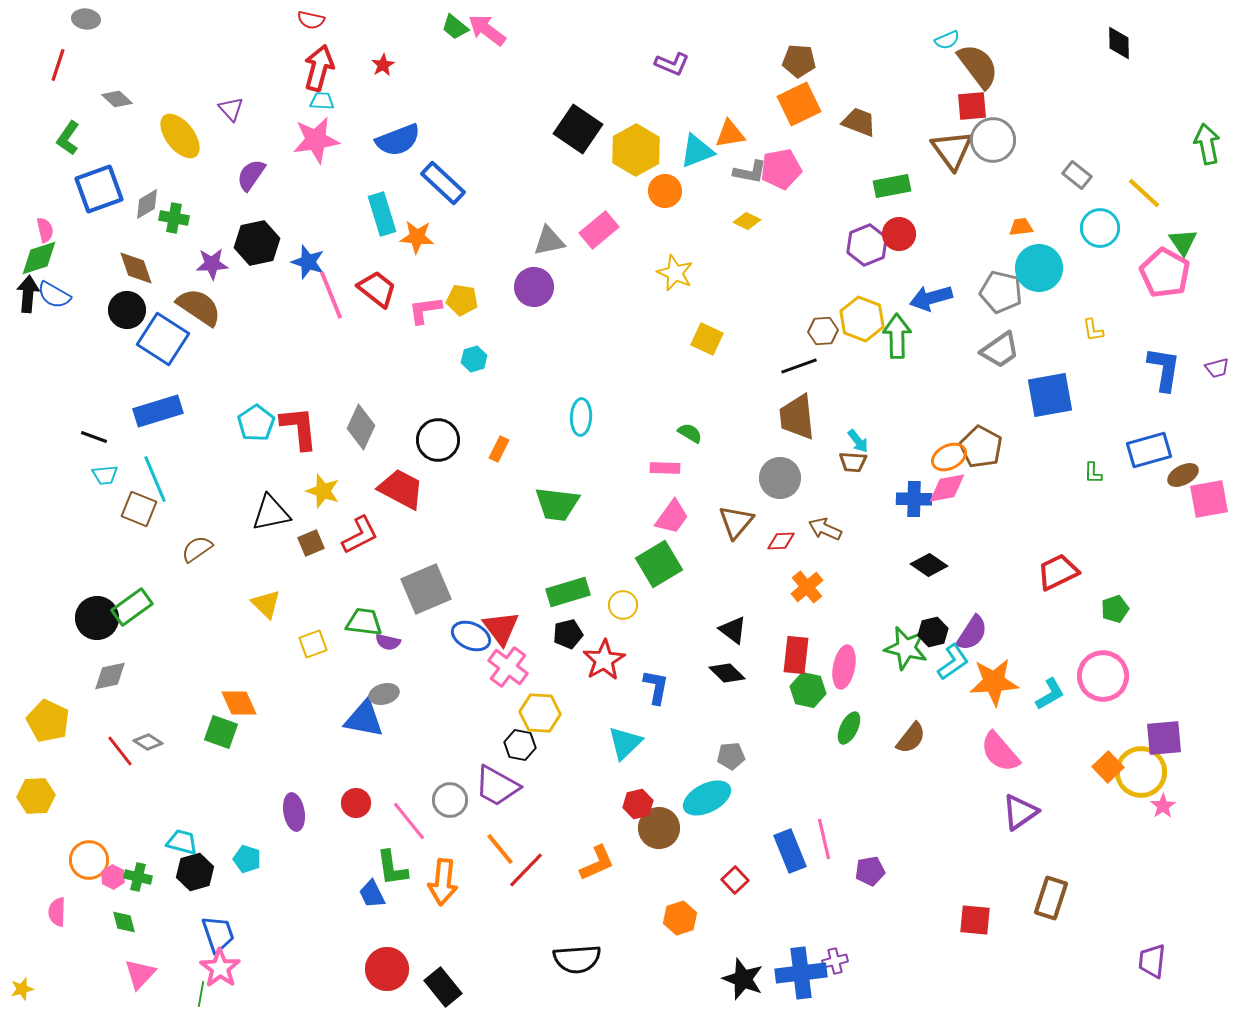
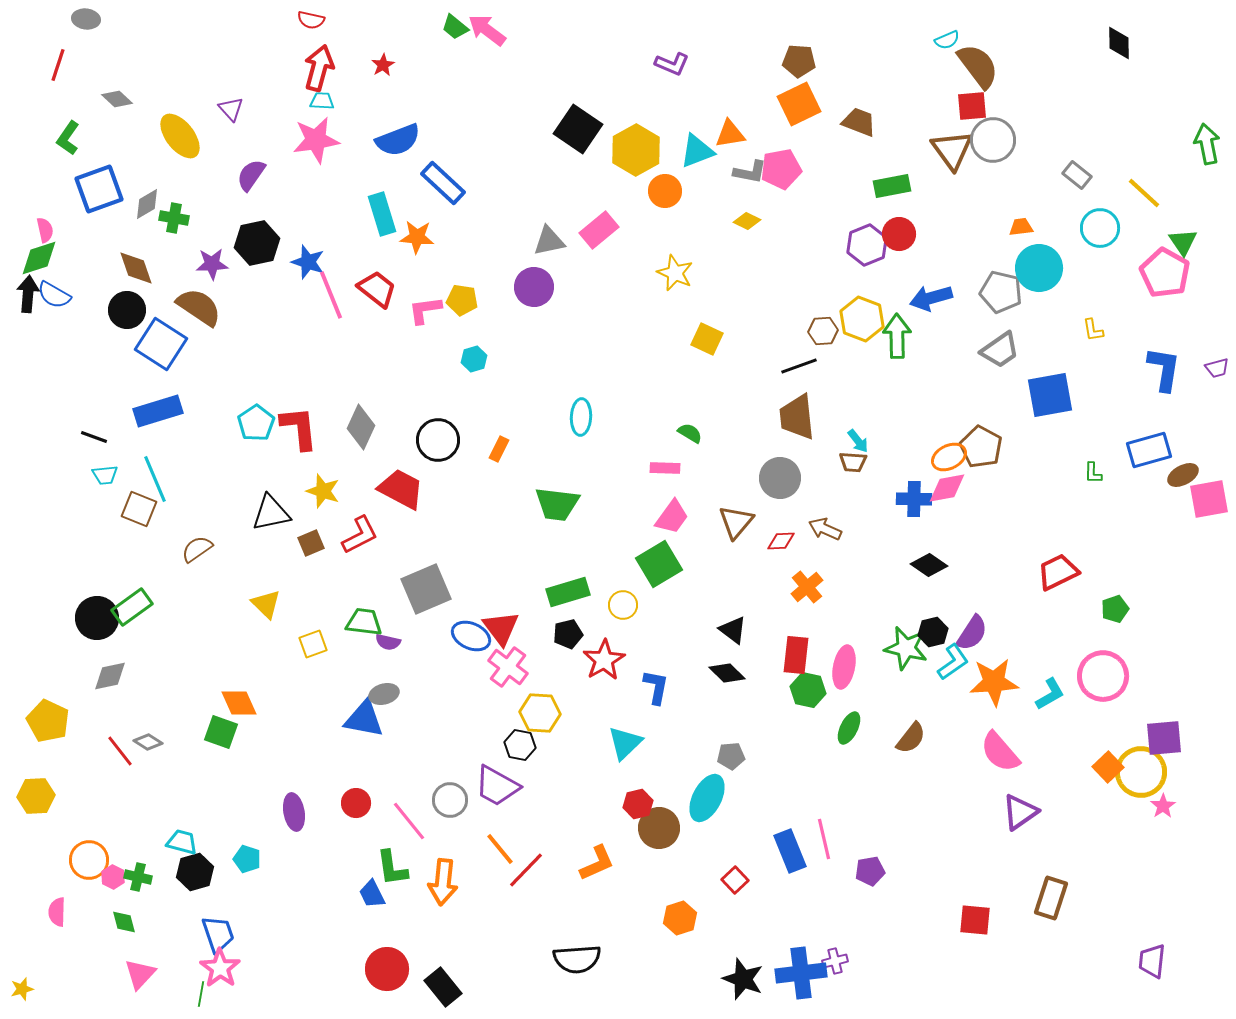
blue square at (163, 339): moved 2 px left, 5 px down
cyan ellipse at (707, 798): rotated 36 degrees counterclockwise
